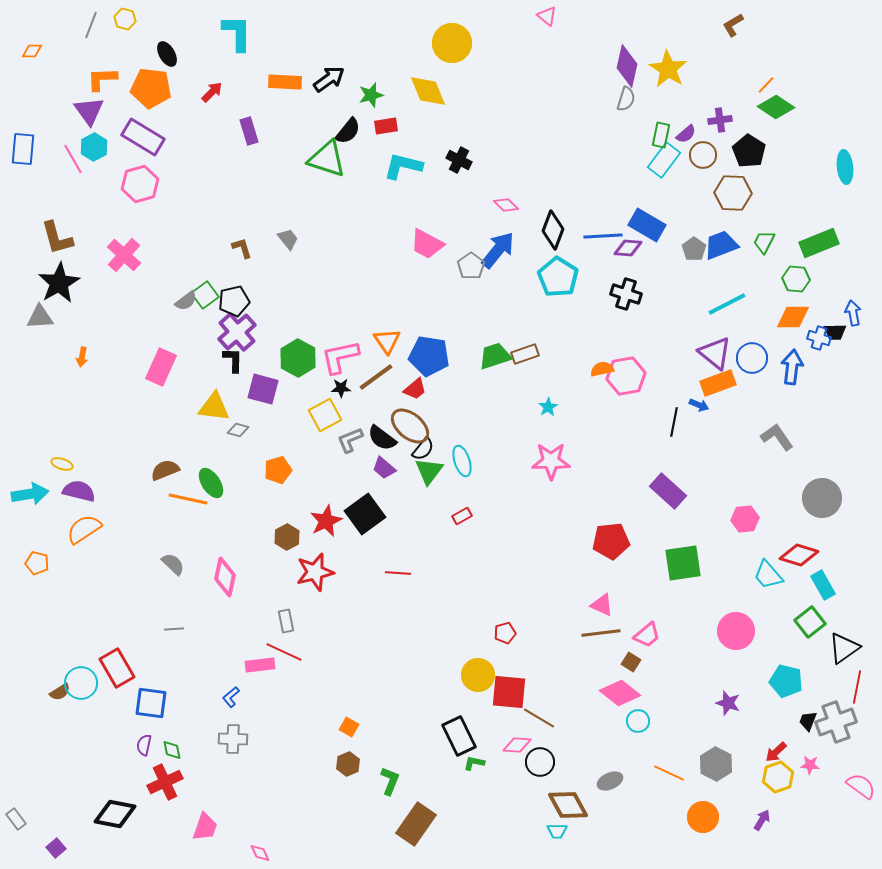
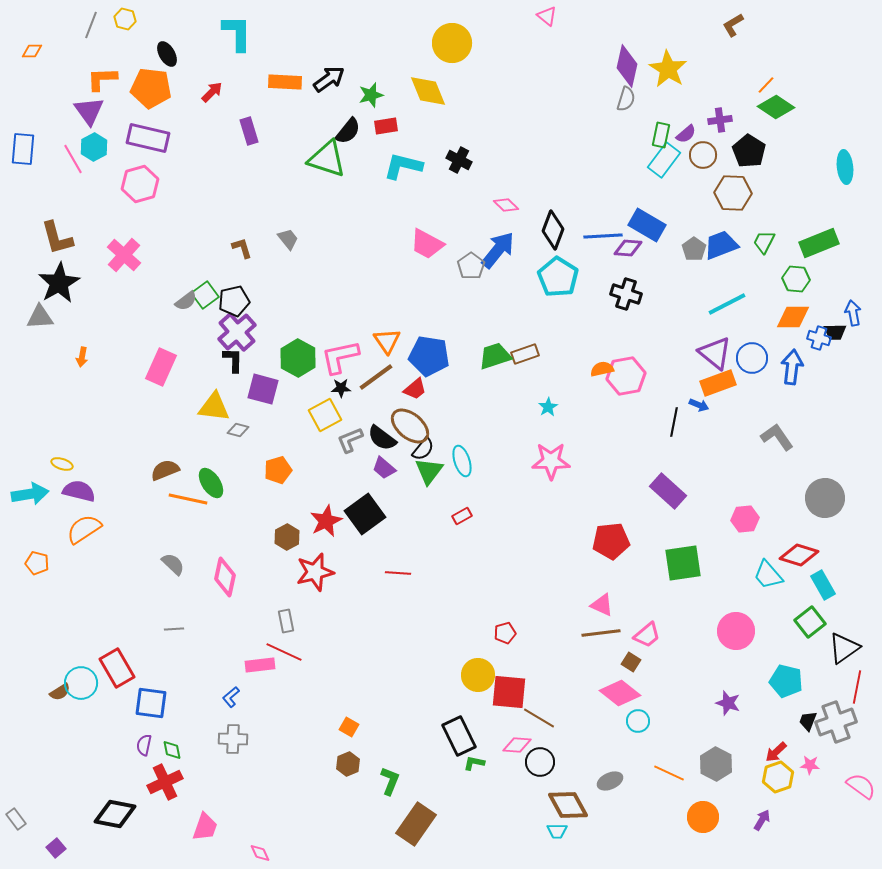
purple rectangle at (143, 137): moved 5 px right, 1 px down; rotated 18 degrees counterclockwise
gray circle at (822, 498): moved 3 px right
